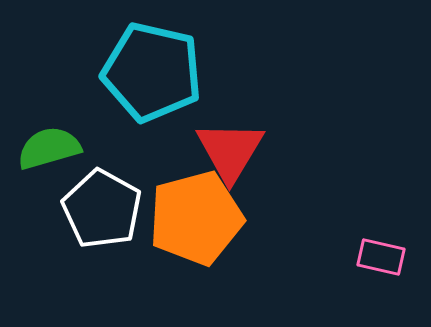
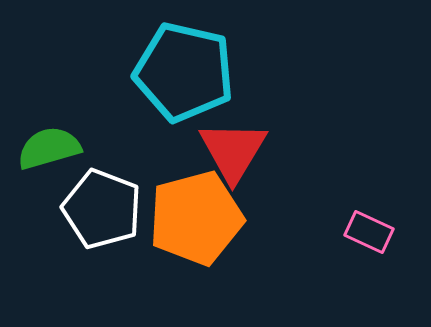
cyan pentagon: moved 32 px right
red triangle: moved 3 px right
white pentagon: rotated 8 degrees counterclockwise
pink rectangle: moved 12 px left, 25 px up; rotated 12 degrees clockwise
